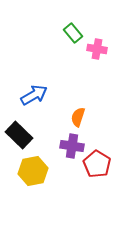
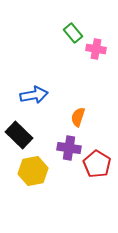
pink cross: moved 1 px left
blue arrow: rotated 20 degrees clockwise
purple cross: moved 3 px left, 2 px down
